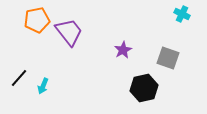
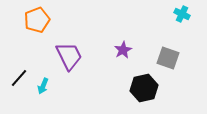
orange pentagon: rotated 10 degrees counterclockwise
purple trapezoid: moved 24 px down; rotated 12 degrees clockwise
